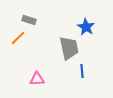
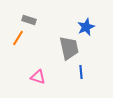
blue star: rotated 18 degrees clockwise
orange line: rotated 14 degrees counterclockwise
blue line: moved 1 px left, 1 px down
pink triangle: moved 1 px right, 2 px up; rotated 21 degrees clockwise
